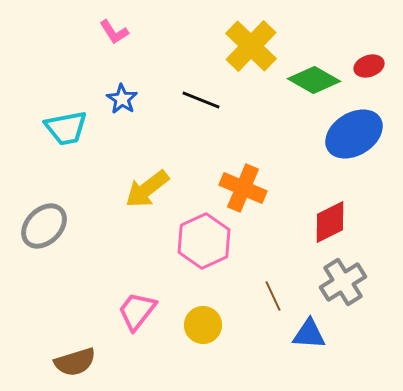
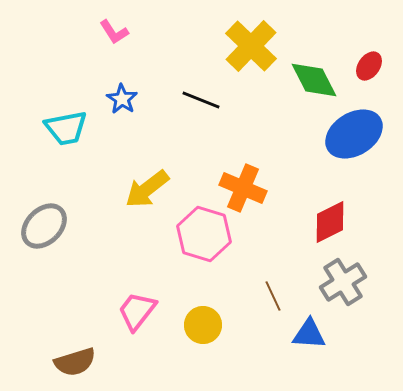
red ellipse: rotated 36 degrees counterclockwise
green diamond: rotated 33 degrees clockwise
pink hexagon: moved 7 px up; rotated 18 degrees counterclockwise
